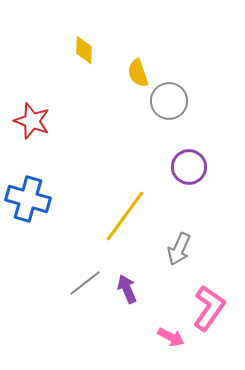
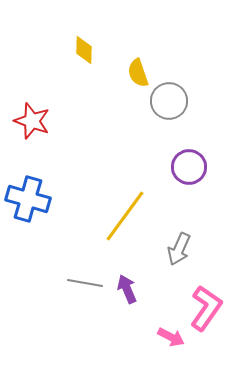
gray line: rotated 48 degrees clockwise
pink L-shape: moved 3 px left
